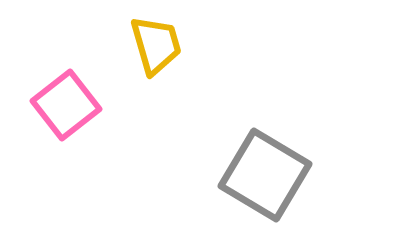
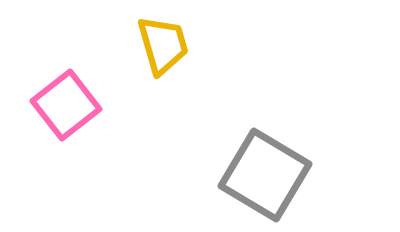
yellow trapezoid: moved 7 px right
